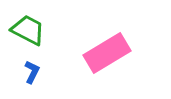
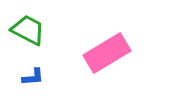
blue L-shape: moved 1 px right, 5 px down; rotated 60 degrees clockwise
